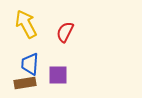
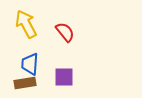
red semicircle: rotated 115 degrees clockwise
purple square: moved 6 px right, 2 px down
